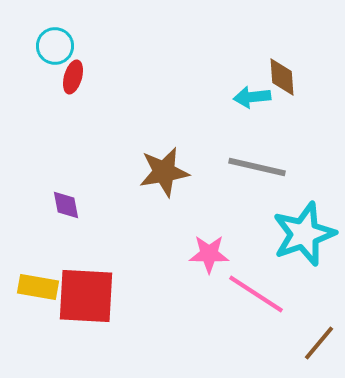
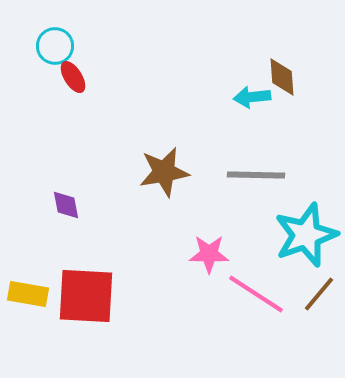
red ellipse: rotated 48 degrees counterclockwise
gray line: moved 1 px left, 8 px down; rotated 12 degrees counterclockwise
cyan star: moved 2 px right, 1 px down
yellow rectangle: moved 10 px left, 7 px down
brown line: moved 49 px up
